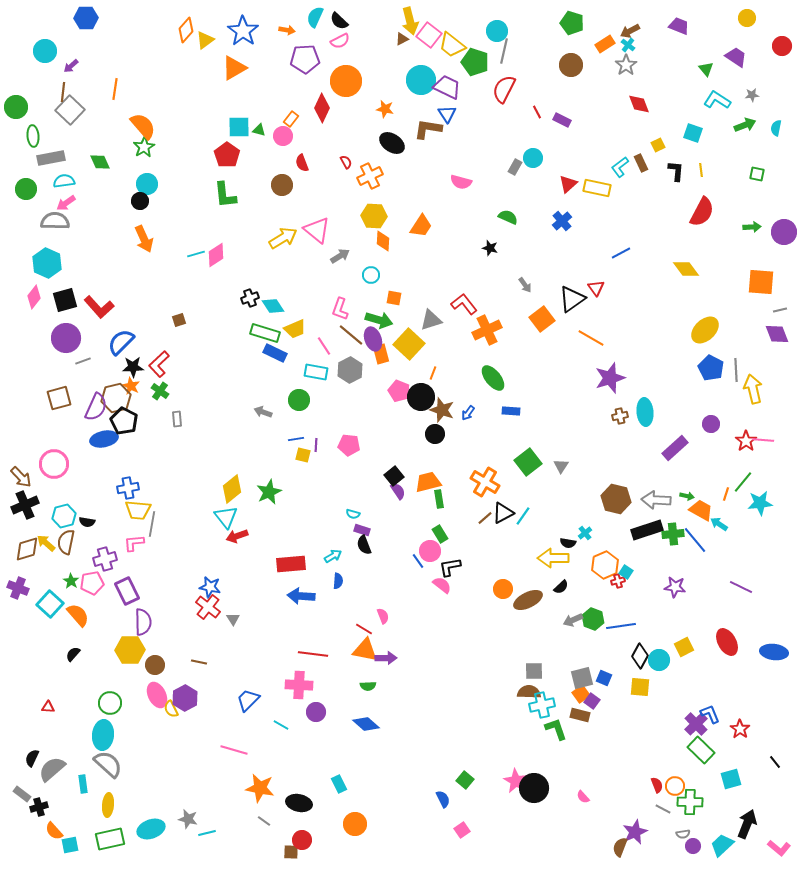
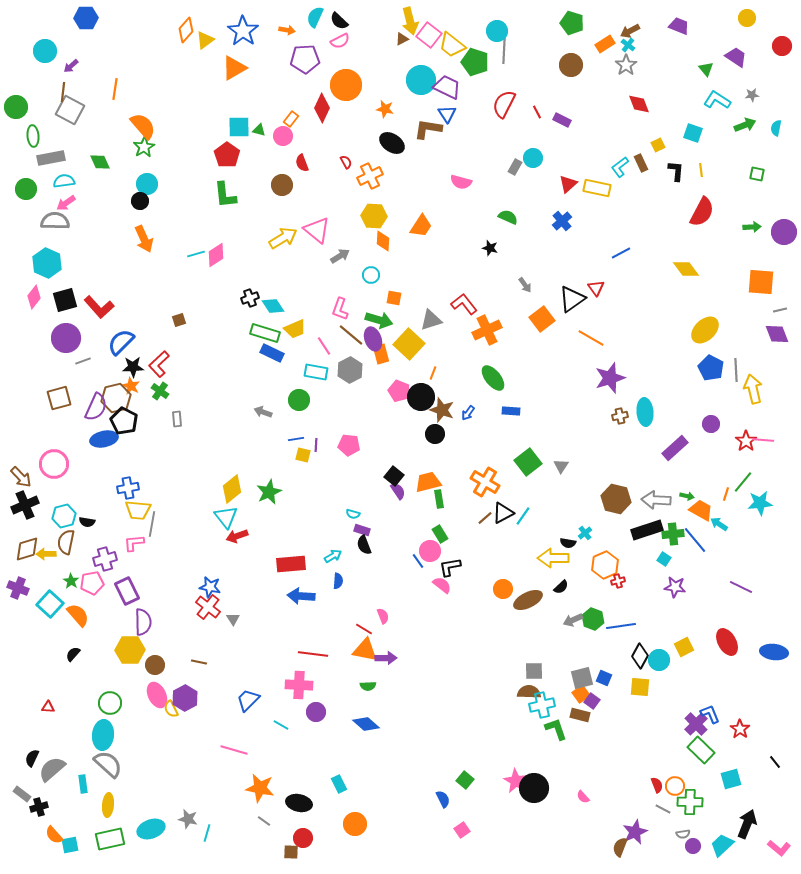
gray line at (504, 51): rotated 10 degrees counterclockwise
orange circle at (346, 81): moved 4 px down
red semicircle at (504, 89): moved 15 px down
gray square at (70, 110): rotated 16 degrees counterclockwise
blue rectangle at (275, 353): moved 3 px left
black square at (394, 476): rotated 12 degrees counterclockwise
yellow arrow at (46, 543): moved 11 px down; rotated 42 degrees counterclockwise
cyan square at (626, 572): moved 38 px right, 13 px up
orange semicircle at (54, 831): moved 4 px down
cyan line at (207, 833): rotated 60 degrees counterclockwise
red circle at (302, 840): moved 1 px right, 2 px up
